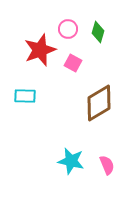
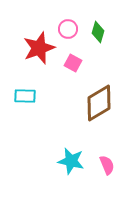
red star: moved 1 px left, 2 px up
